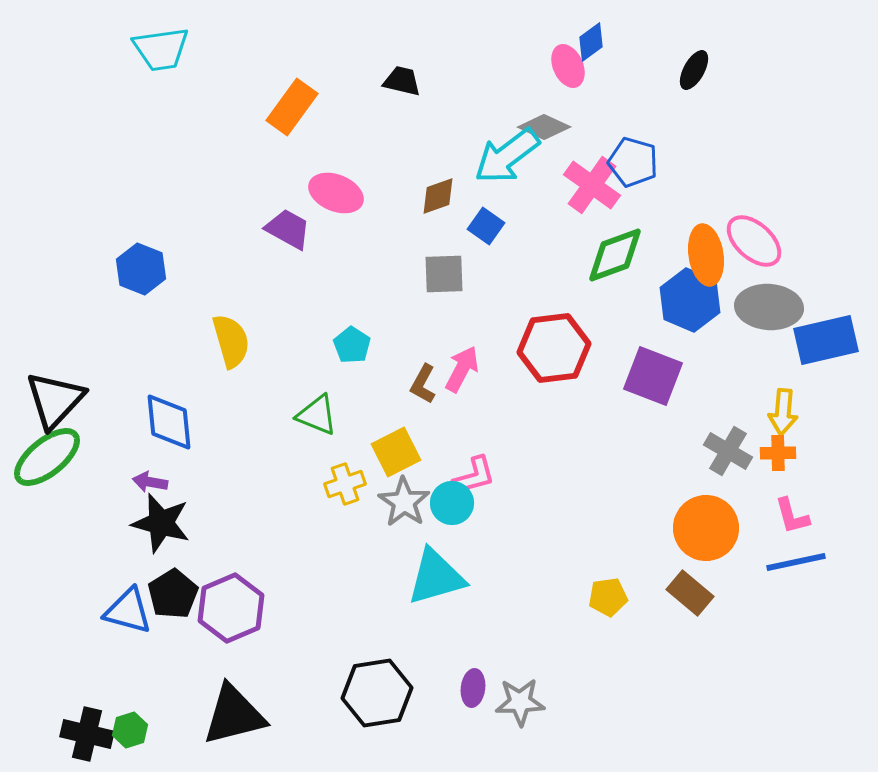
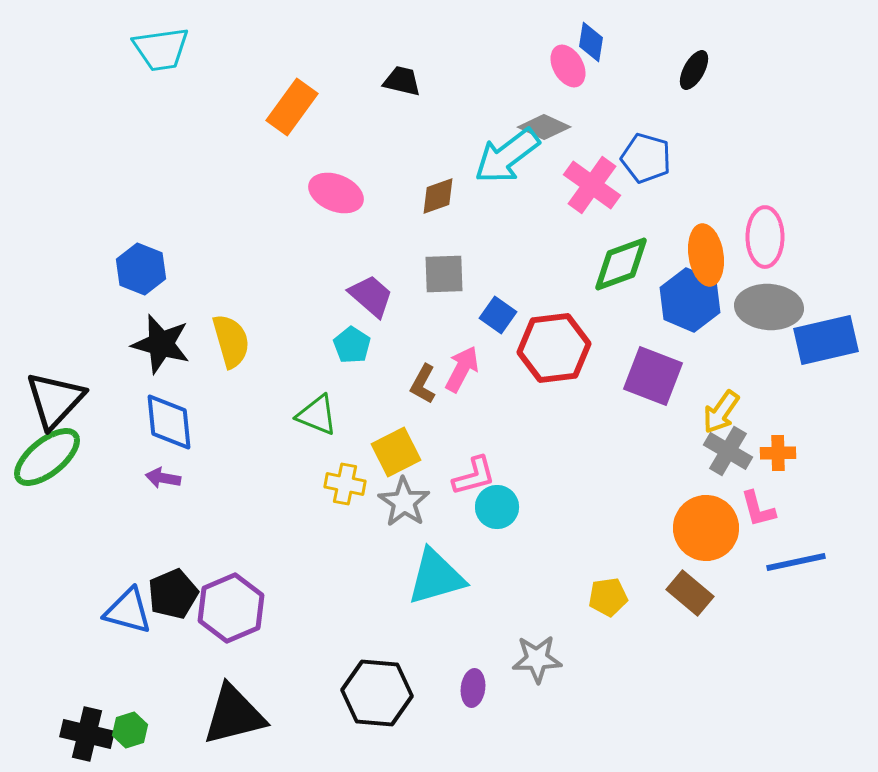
blue diamond at (591, 42): rotated 45 degrees counterclockwise
pink ellipse at (568, 66): rotated 6 degrees counterclockwise
blue pentagon at (633, 162): moved 13 px right, 4 px up
blue square at (486, 226): moved 12 px right, 89 px down
purple trapezoid at (288, 229): moved 83 px right, 67 px down; rotated 12 degrees clockwise
pink ellipse at (754, 241): moved 11 px right, 4 px up; rotated 48 degrees clockwise
green diamond at (615, 255): moved 6 px right, 9 px down
yellow arrow at (783, 412): moved 62 px left; rotated 30 degrees clockwise
purple arrow at (150, 482): moved 13 px right, 4 px up
yellow cross at (345, 484): rotated 30 degrees clockwise
cyan circle at (452, 503): moved 45 px right, 4 px down
pink L-shape at (792, 516): moved 34 px left, 7 px up
black star at (161, 523): moved 179 px up
black pentagon at (173, 594): rotated 9 degrees clockwise
black hexagon at (377, 693): rotated 14 degrees clockwise
gray star at (520, 702): moved 17 px right, 43 px up
